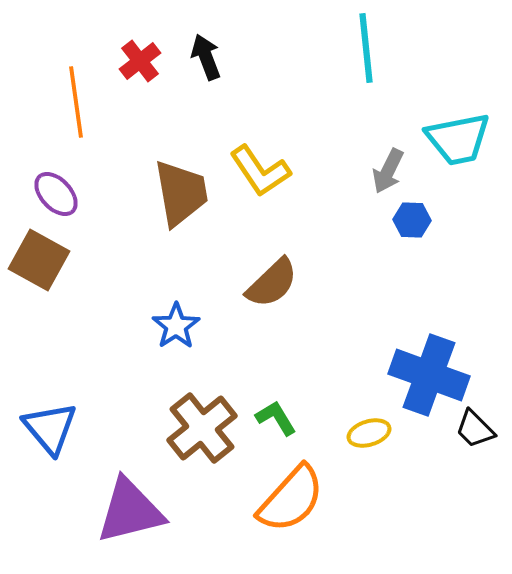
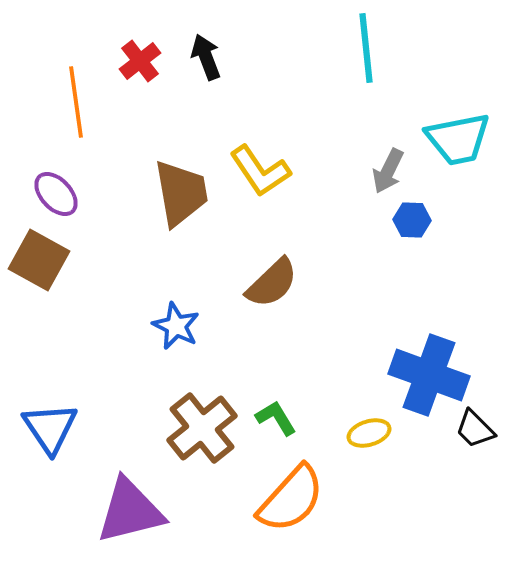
blue star: rotated 12 degrees counterclockwise
blue triangle: rotated 6 degrees clockwise
